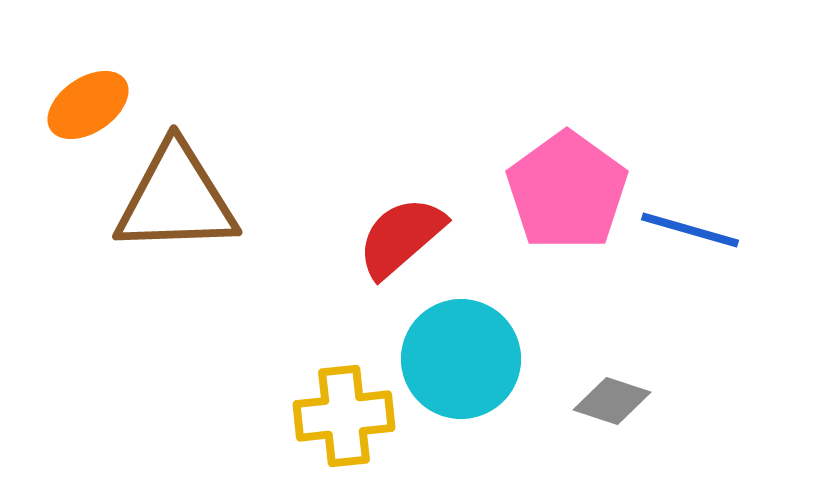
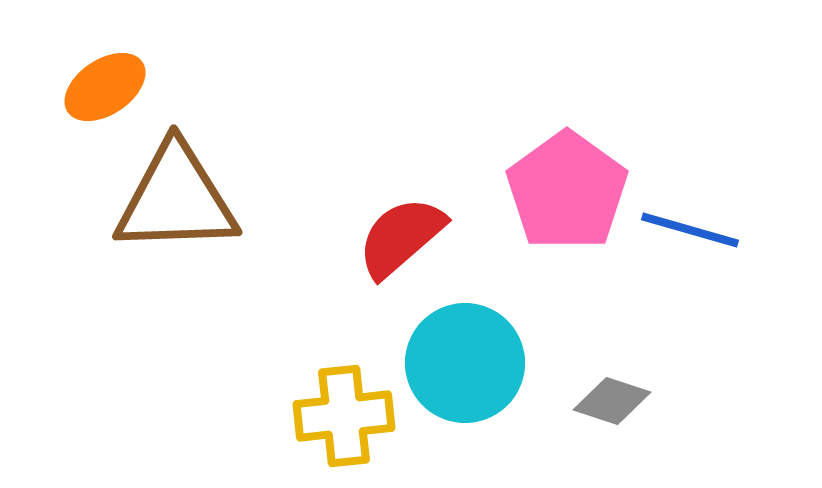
orange ellipse: moved 17 px right, 18 px up
cyan circle: moved 4 px right, 4 px down
